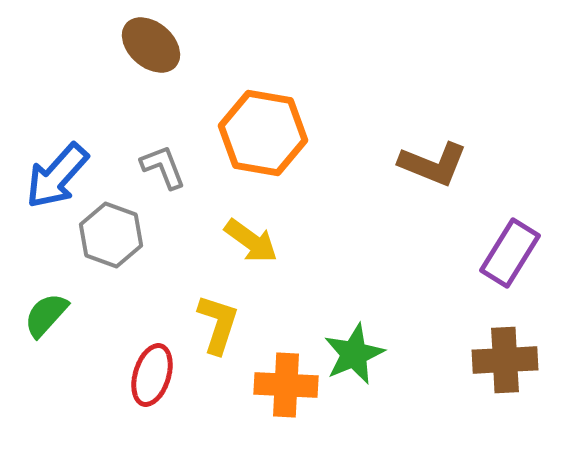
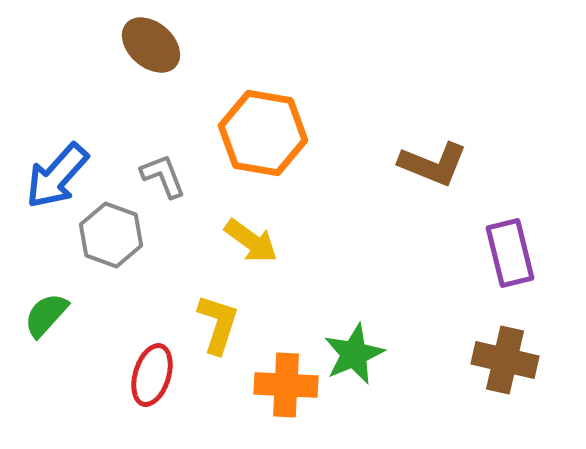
gray L-shape: moved 9 px down
purple rectangle: rotated 46 degrees counterclockwise
brown cross: rotated 16 degrees clockwise
